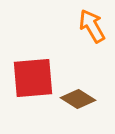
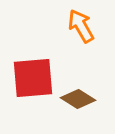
orange arrow: moved 11 px left
